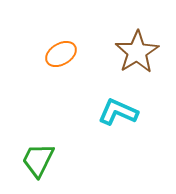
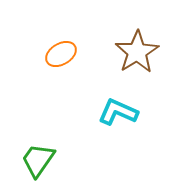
green trapezoid: rotated 9 degrees clockwise
